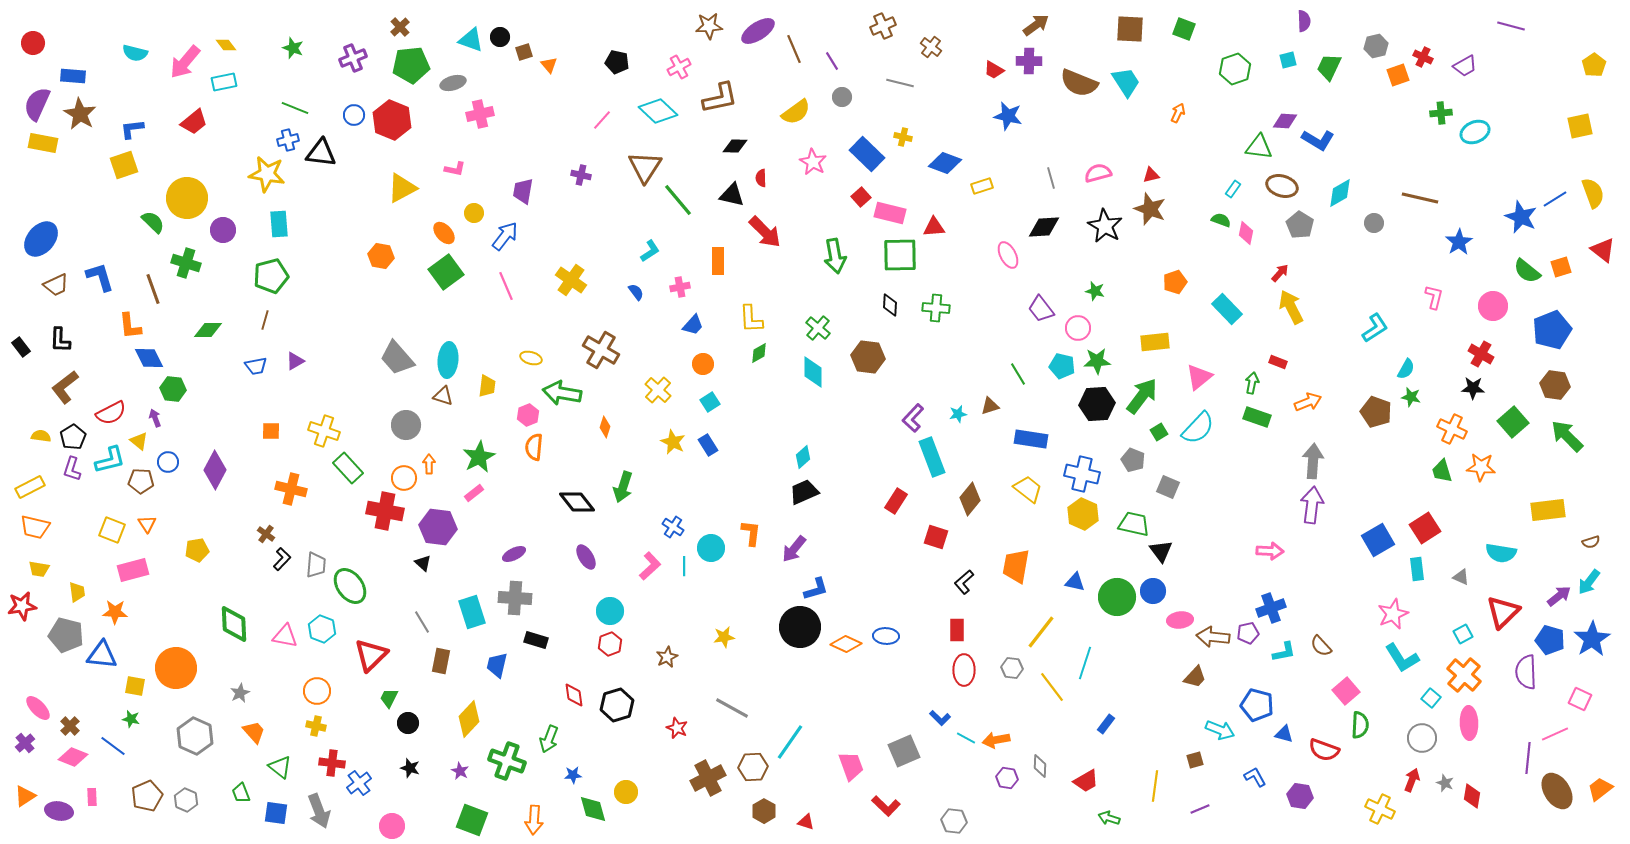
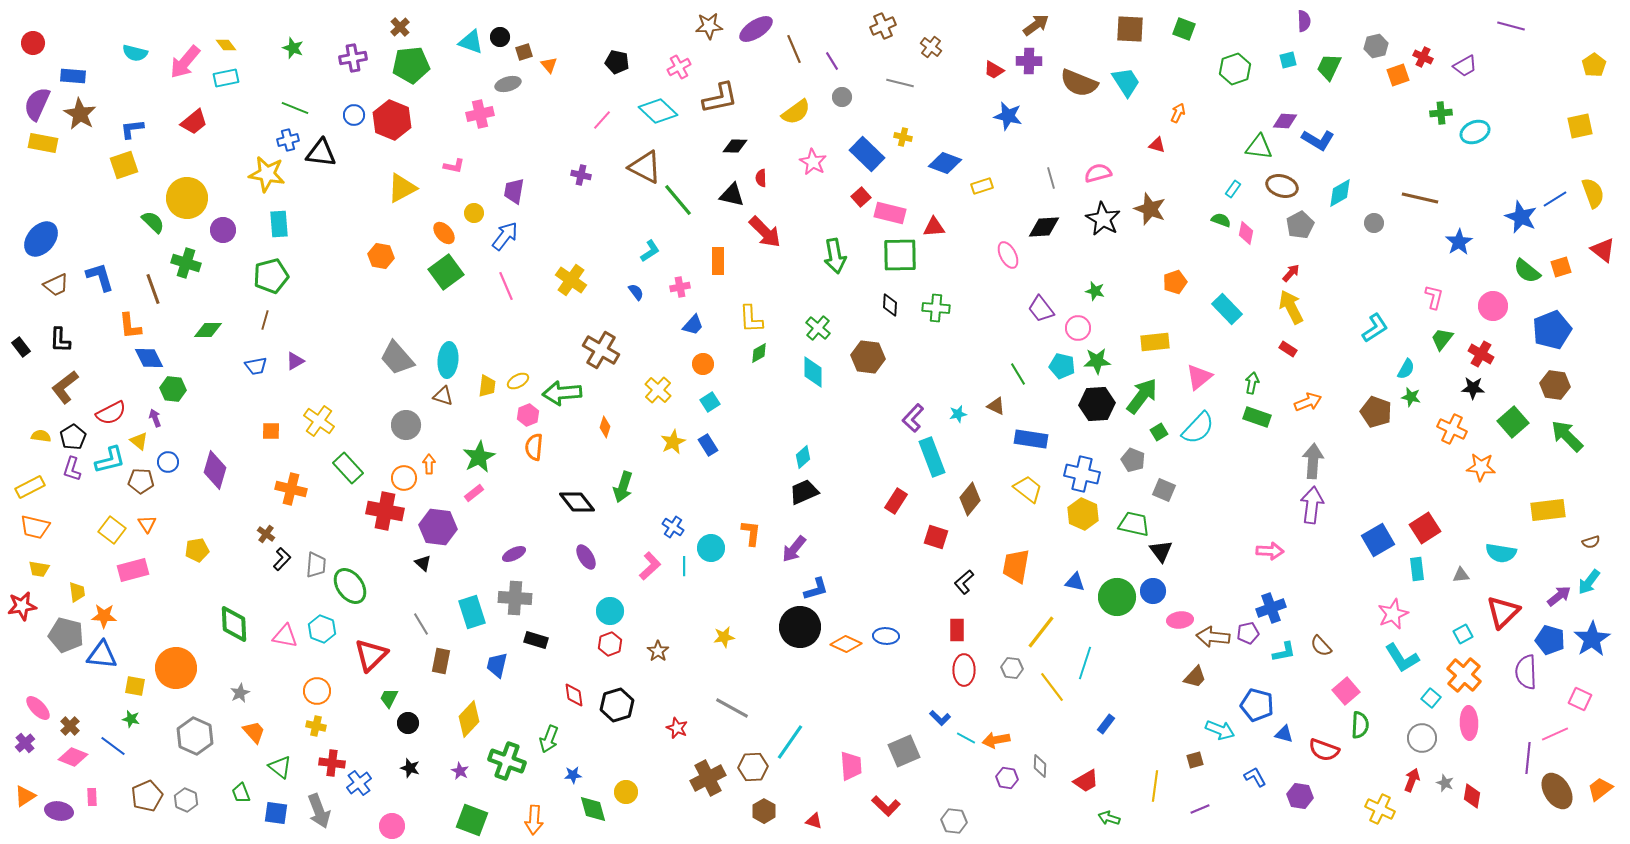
purple ellipse at (758, 31): moved 2 px left, 2 px up
cyan triangle at (471, 40): moved 2 px down
purple cross at (353, 58): rotated 12 degrees clockwise
cyan rectangle at (224, 82): moved 2 px right, 4 px up
gray ellipse at (453, 83): moved 55 px right, 1 px down
brown triangle at (645, 167): rotated 36 degrees counterclockwise
pink L-shape at (455, 169): moved 1 px left, 3 px up
red triangle at (1151, 175): moved 6 px right, 30 px up; rotated 30 degrees clockwise
purple trapezoid at (523, 191): moved 9 px left
gray pentagon at (1300, 225): rotated 12 degrees clockwise
black star at (1105, 226): moved 2 px left, 7 px up
red arrow at (1280, 273): moved 11 px right
yellow ellipse at (531, 358): moved 13 px left, 23 px down; rotated 45 degrees counterclockwise
red rectangle at (1278, 362): moved 10 px right, 13 px up; rotated 12 degrees clockwise
green arrow at (562, 393): rotated 15 degrees counterclockwise
brown triangle at (990, 406): moved 6 px right; rotated 42 degrees clockwise
yellow cross at (324, 431): moved 5 px left, 10 px up; rotated 16 degrees clockwise
yellow star at (673, 442): rotated 20 degrees clockwise
purple diamond at (215, 470): rotated 12 degrees counterclockwise
green trapezoid at (1442, 471): moved 132 px up; rotated 55 degrees clockwise
gray square at (1168, 487): moved 4 px left, 3 px down
yellow square at (112, 530): rotated 16 degrees clockwise
gray triangle at (1461, 577): moved 2 px up; rotated 30 degrees counterclockwise
orange star at (115, 612): moved 11 px left, 4 px down
gray line at (422, 622): moved 1 px left, 2 px down
brown star at (667, 657): moved 9 px left, 6 px up; rotated 10 degrees counterclockwise
pink trapezoid at (851, 766): rotated 16 degrees clockwise
red triangle at (806, 822): moved 8 px right, 1 px up
